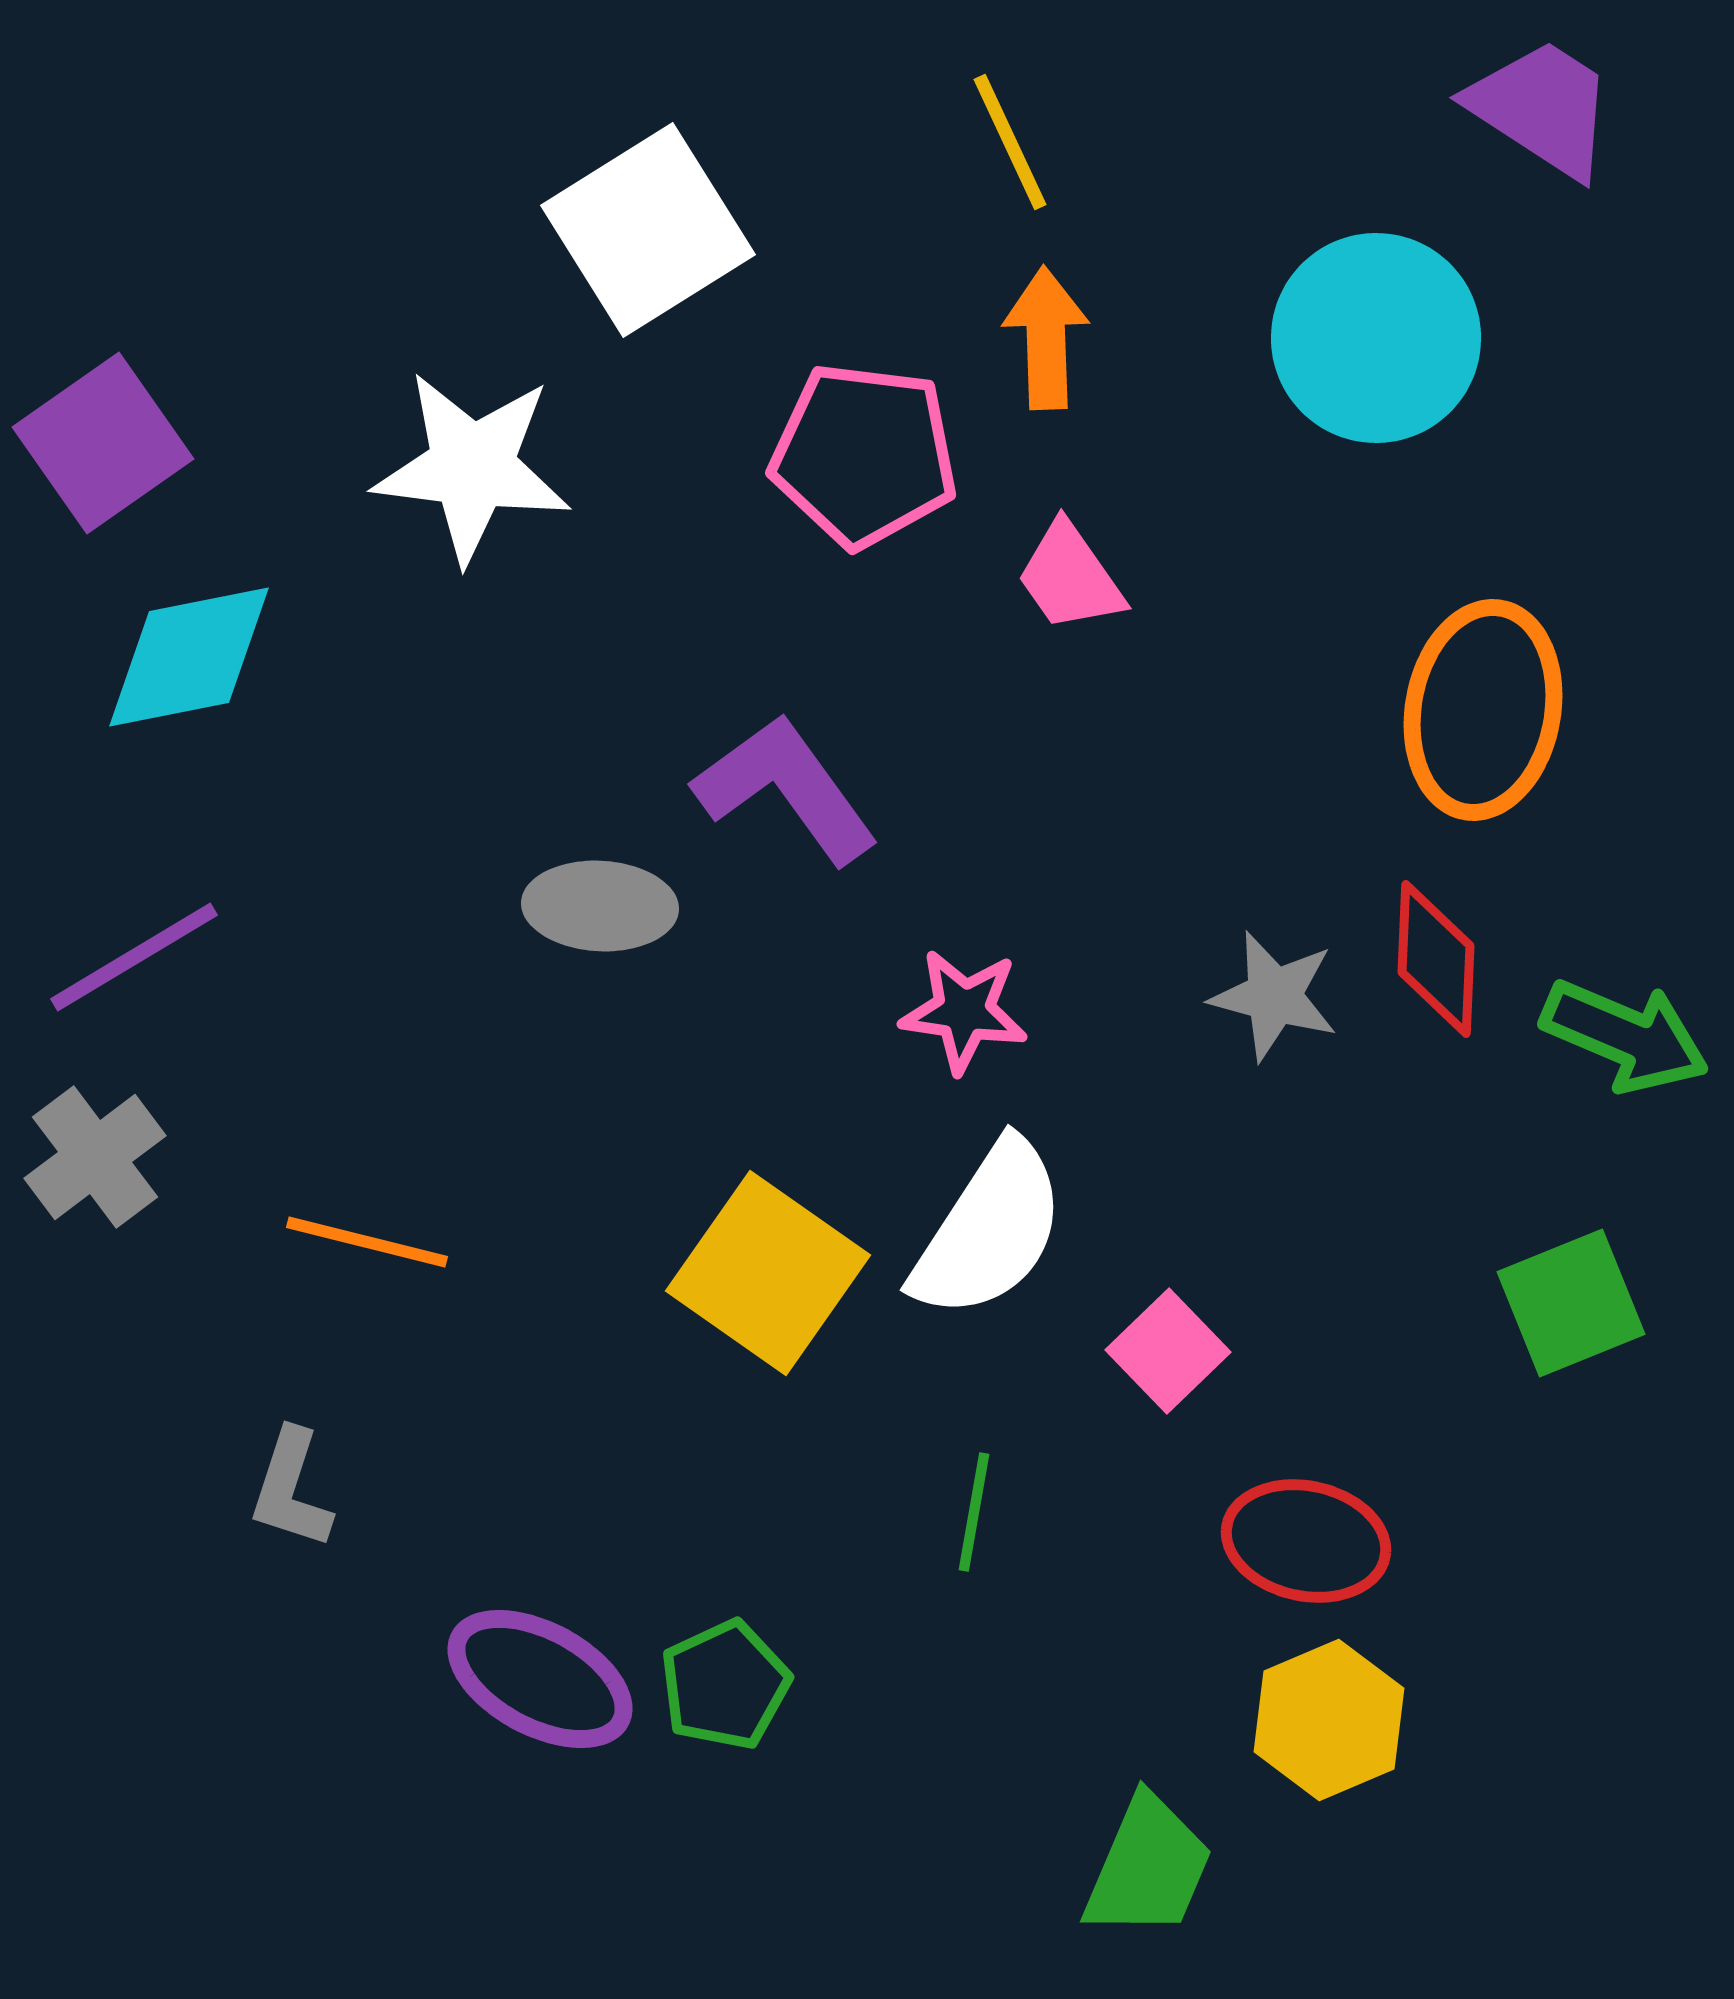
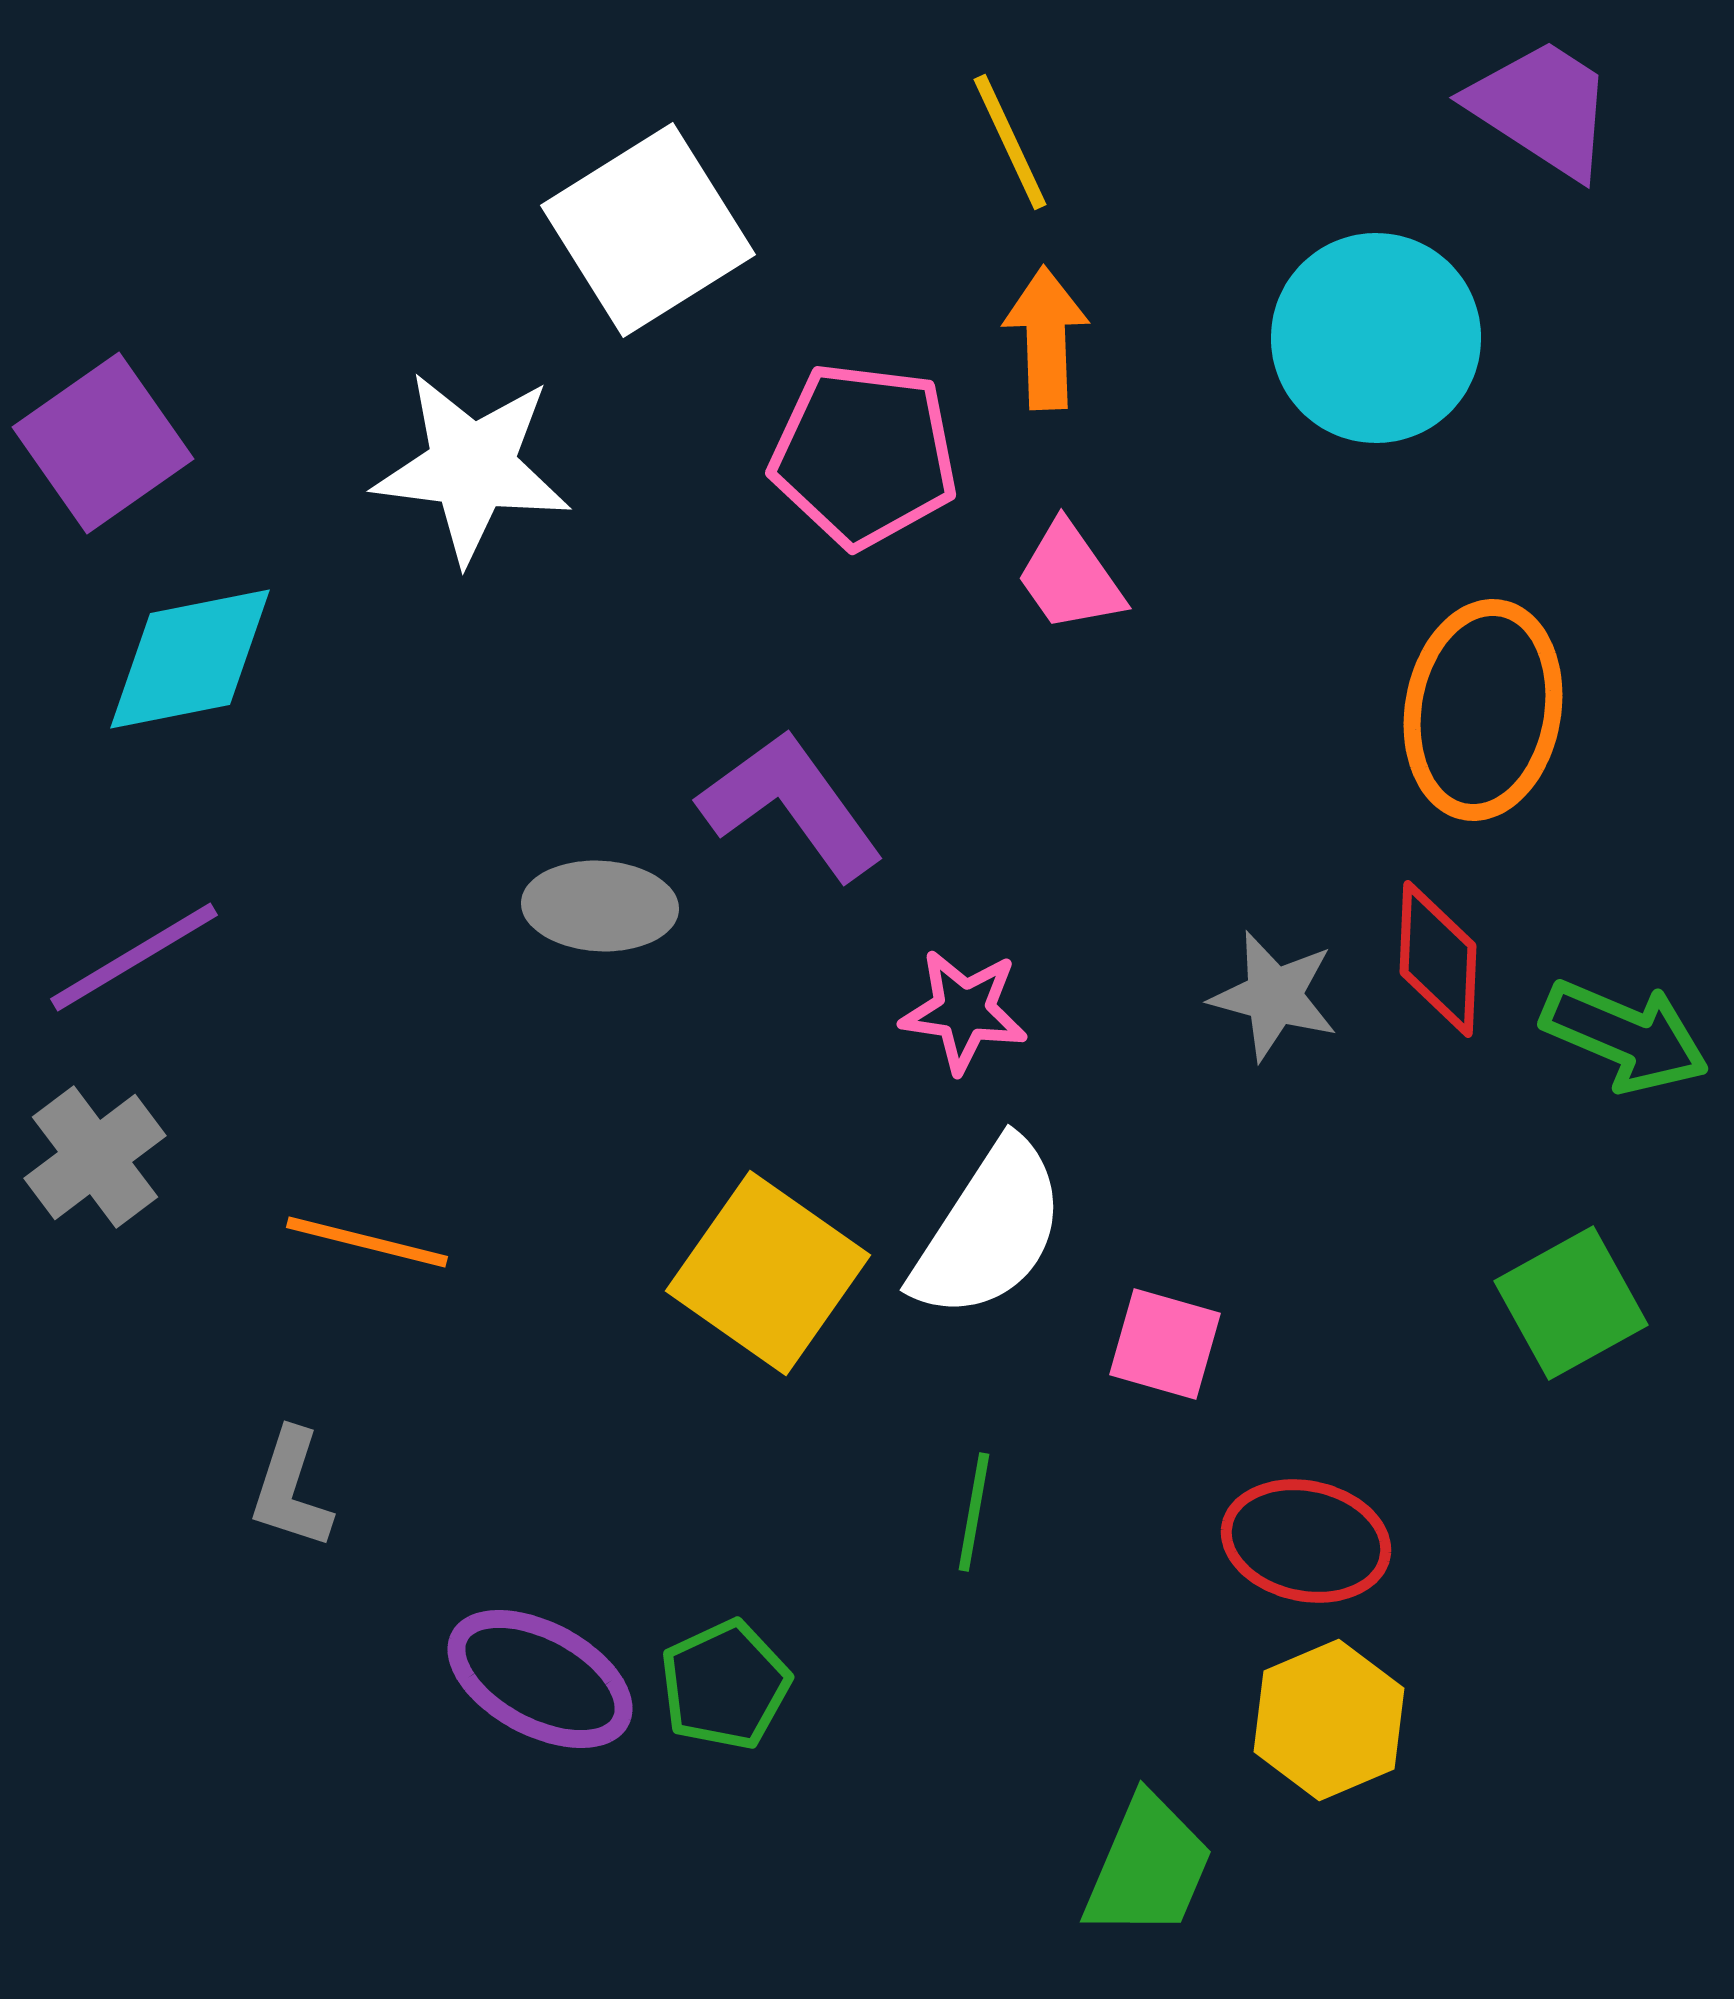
cyan diamond: moved 1 px right, 2 px down
purple L-shape: moved 5 px right, 16 px down
red diamond: moved 2 px right
green square: rotated 7 degrees counterclockwise
pink square: moved 3 px left, 7 px up; rotated 30 degrees counterclockwise
